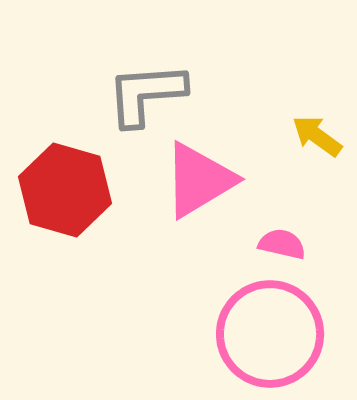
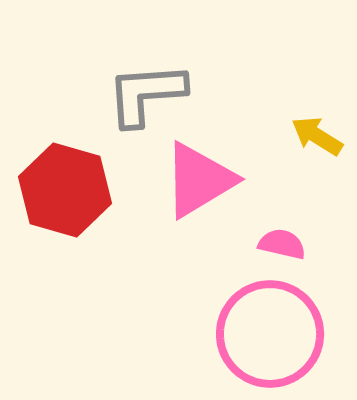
yellow arrow: rotated 4 degrees counterclockwise
